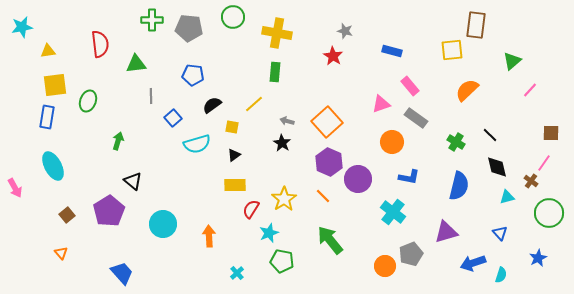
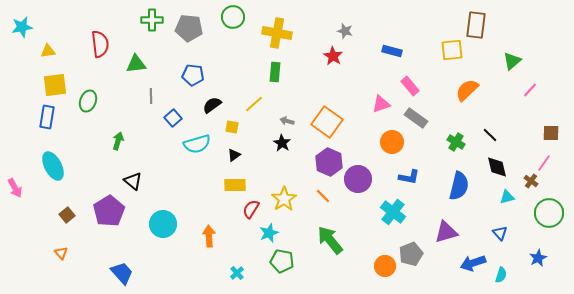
orange square at (327, 122): rotated 12 degrees counterclockwise
